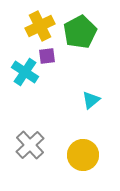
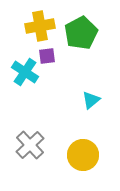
yellow cross: rotated 16 degrees clockwise
green pentagon: moved 1 px right, 1 px down
